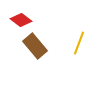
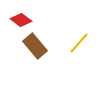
yellow line: rotated 20 degrees clockwise
